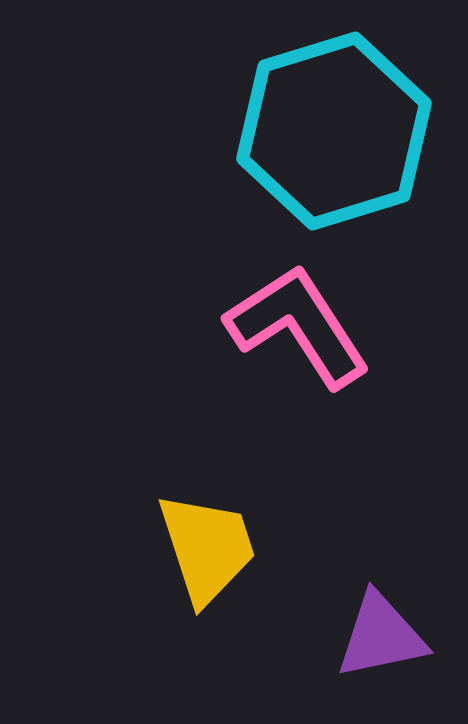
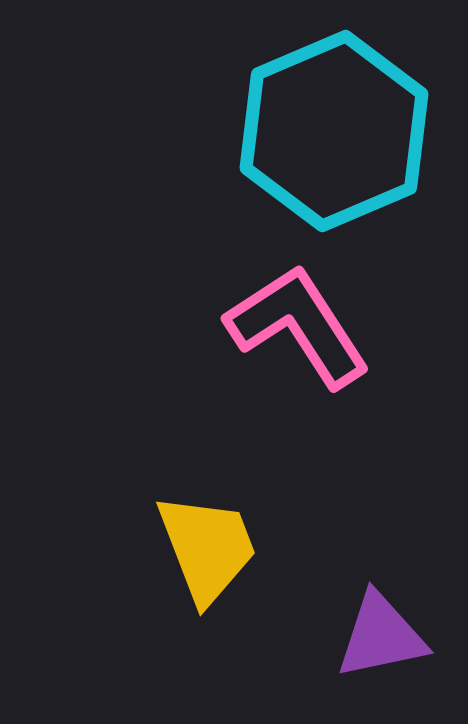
cyan hexagon: rotated 6 degrees counterclockwise
yellow trapezoid: rotated 3 degrees counterclockwise
